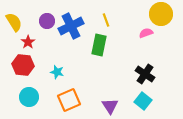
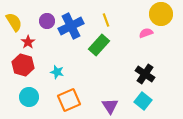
green rectangle: rotated 30 degrees clockwise
red hexagon: rotated 10 degrees clockwise
